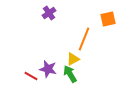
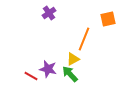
green arrow: rotated 12 degrees counterclockwise
